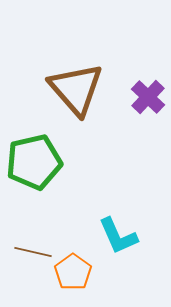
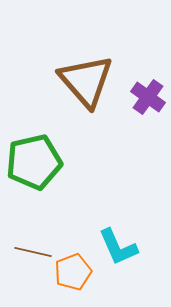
brown triangle: moved 10 px right, 8 px up
purple cross: rotated 8 degrees counterclockwise
cyan L-shape: moved 11 px down
orange pentagon: rotated 15 degrees clockwise
